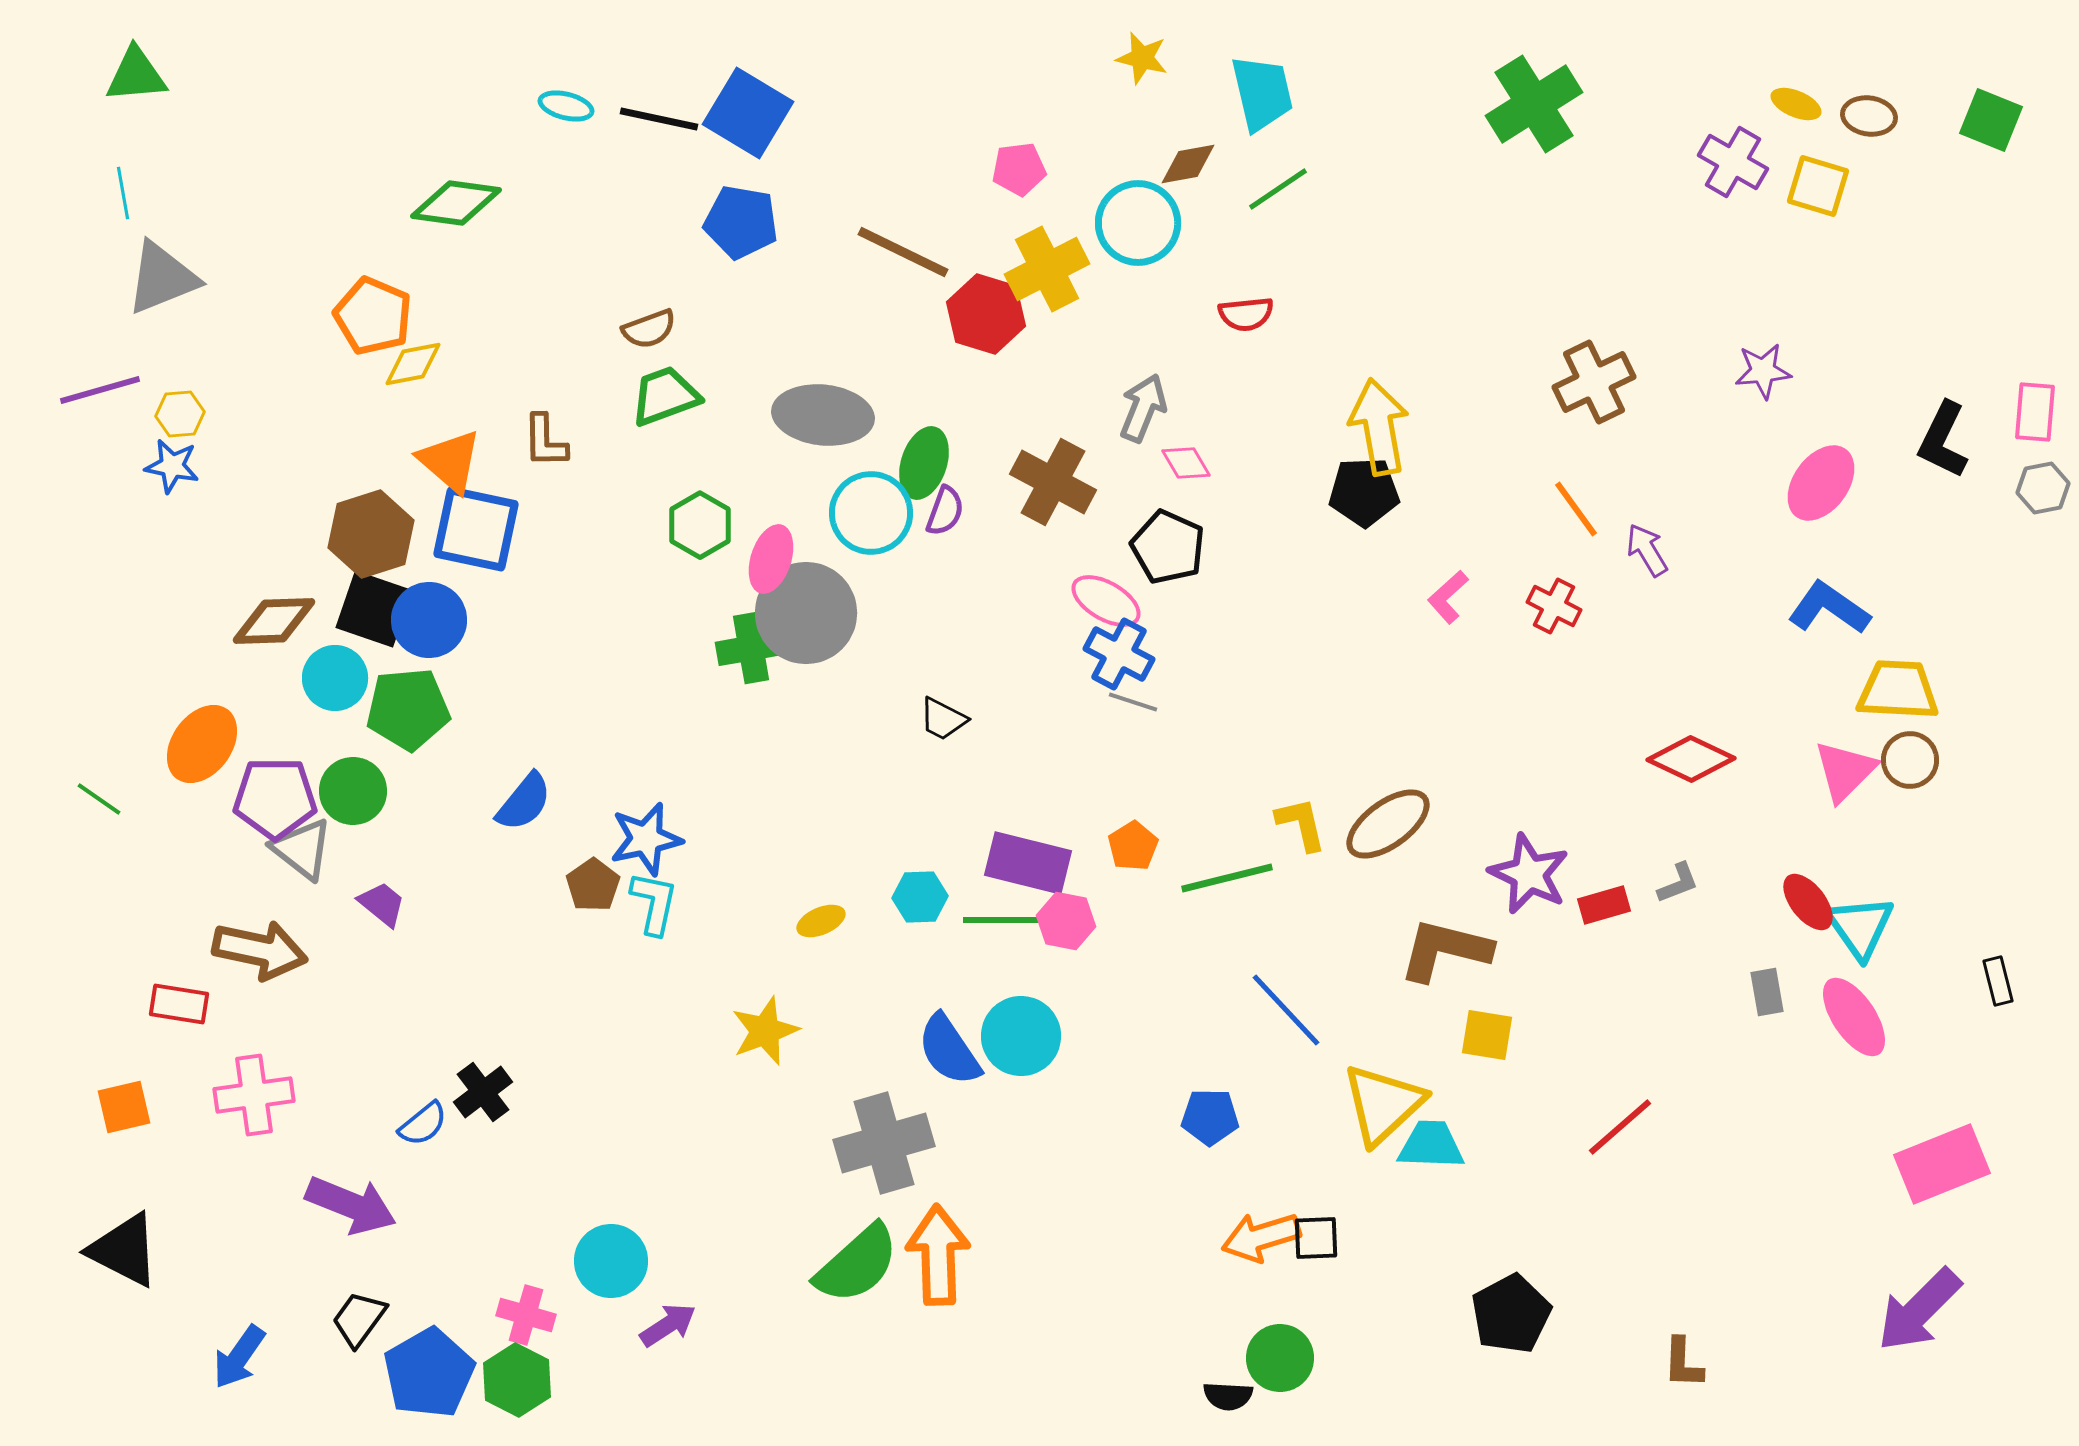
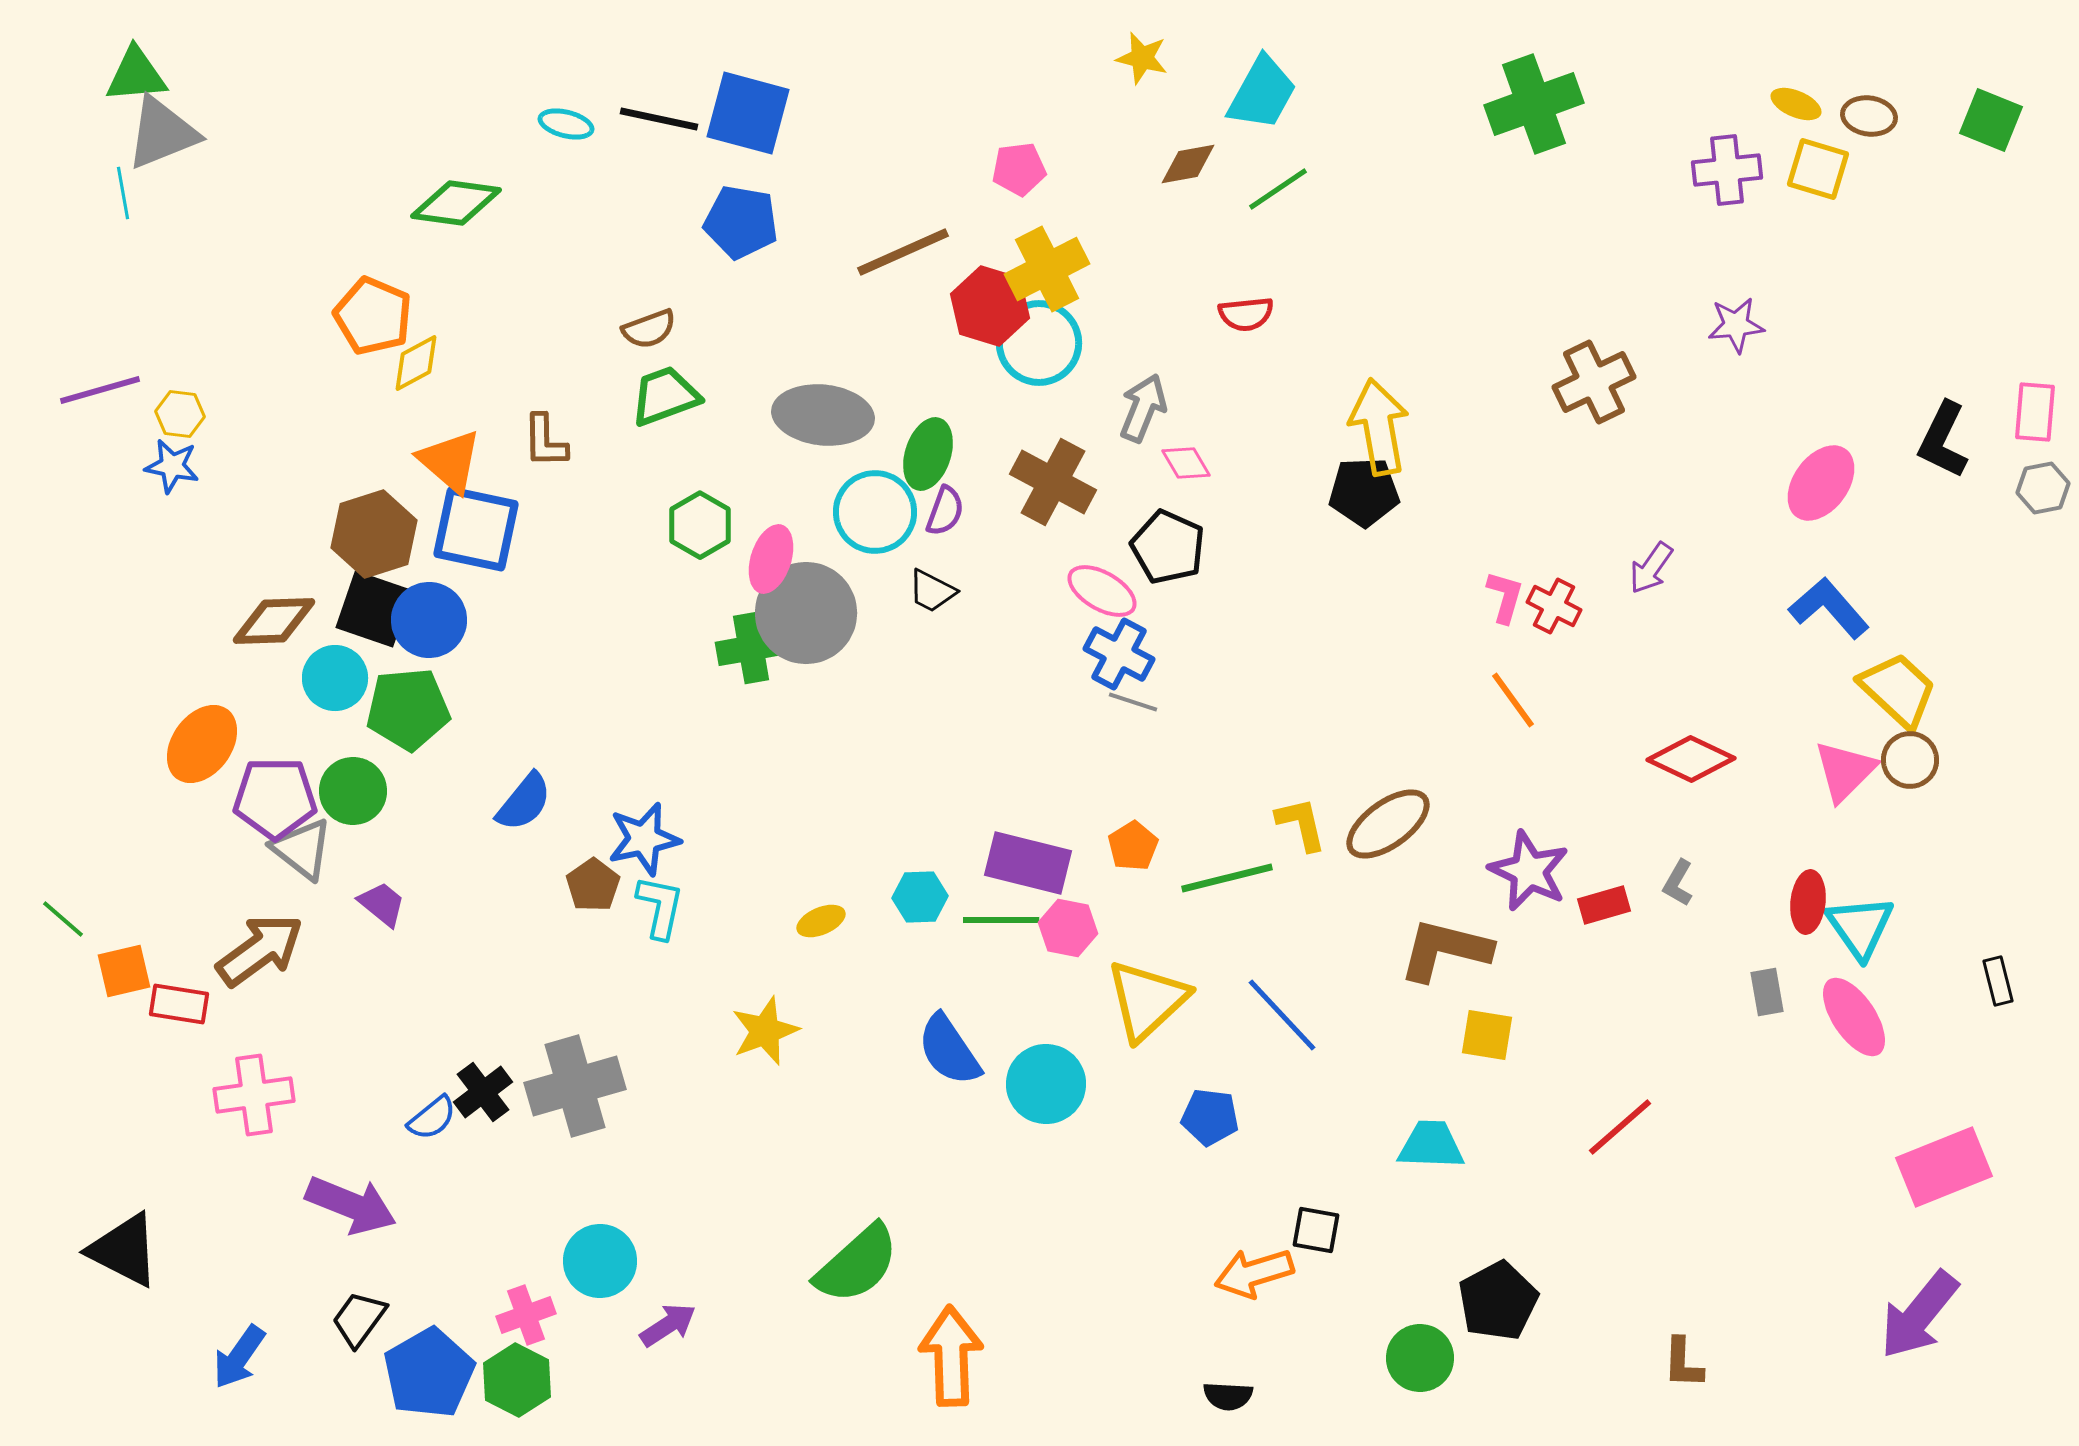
cyan trapezoid at (1262, 93): rotated 42 degrees clockwise
green cross at (1534, 104): rotated 12 degrees clockwise
cyan ellipse at (566, 106): moved 18 px down
blue square at (748, 113): rotated 16 degrees counterclockwise
purple cross at (1733, 162): moved 6 px left, 8 px down; rotated 36 degrees counterclockwise
yellow square at (1818, 186): moved 17 px up
cyan circle at (1138, 223): moved 99 px left, 120 px down
brown line at (903, 252): rotated 50 degrees counterclockwise
gray triangle at (162, 278): moved 145 px up
red hexagon at (986, 314): moved 4 px right, 8 px up
yellow diamond at (413, 364): moved 3 px right, 1 px up; rotated 18 degrees counterclockwise
purple star at (1763, 371): moved 27 px left, 46 px up
yellow hexagon at (180, 414): rotated 12 degrees clockwise
green ellipse at (924, 463): moved 4 px right, 9 px up
orange line at (1576, 509): moved 63 px left, 191 px down
cyan circle at (871, 513): moved 4 px right, 1 px up
brown hexagon at (371, 534): moved 3 px right
purple arrow at (1647, 550): moved 4 px right, 18 px down; rotated 114 degrees counterclockwise
pink L-shape at (1448, 597): moved 57 px right; rotated 148 degrees clockwise
pink ellipse at (1106, 601): moved 4 px left, 10 px up
blue L-shape at (1829, 608): rotated 14 degrees clockwise
yellow trapezoid at (1898, 690): rotated 40 degrees clockwise
black trapezoid at (943, 719): moved 11 px left, 128 px up
green line at (99, 799): moved 36 px left, 120 px down; rotated 6 degrees clockwise
blue star at (646, 839): moved 2 px left
purple star at (1529, 874): moved 3 px up
gray L-shape at (1678, 883): rotated 141 degrees clockwise
red ellipse at (1808, 902): rotated 44 degrees clockwise
cyan L-shape at (654, 903): moved 6 px right, 4 px down
pink hexagon at (1066, 921): moved 2 px right, 7 px down
brown arrow at (260, 950): rotated 48 degrees counterclockwise
blue line at (1286, 1010): moved 4 px left, 5 px down
cyan circle at (1021, 1036): moved 25 px right, 48 px down
yellow triangle at (1383, 1104): moved 236 px left, 104 px up
orange square at (124, 1107): moved 136 px up
blue pentagon at (1210, 1117): rotated 6 degrees clockwise
blue semicircle at (423, 1124): moved 9 px right, 6 px up
gray cross at (884, 1143): moved 309 px left, 57 px up
pink rectangle at (1942, 1164): moved 2 px right, 3 px down
orange arrow at (1261, 1237): moved 7 px left, 36 px down
black square at (1316, 1238): moved 8 px up; rotated 12 degrees clockwise
orange arrow at (938, 1255): moved 13 px right, 101 px down
cyan circle at (611, 1261): moved 11 px left
purple arrow at (1919, 1310): moved 5 px down; rotated 6 degrees counterclockwise
black pentagon at (1511, 1314): moved 13 px left, 13 px up
pink cross at (526, 1315): rotated 36 degrees counterclockwise
green circle at (1280, 1358): moved 140 px right
